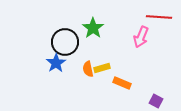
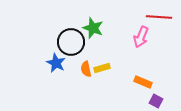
green star: rotated 15 degrees counterclockwise
black circle: moved 6 px right
blue star: rotated 12 degrees counterclockwise
orange semicircle: moved 2 px left
orange rectangle: moved 21 px right, 1 px up
